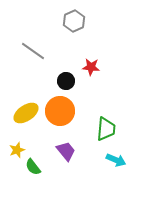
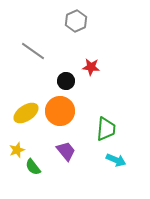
gray hexagon: moved 2 px right
